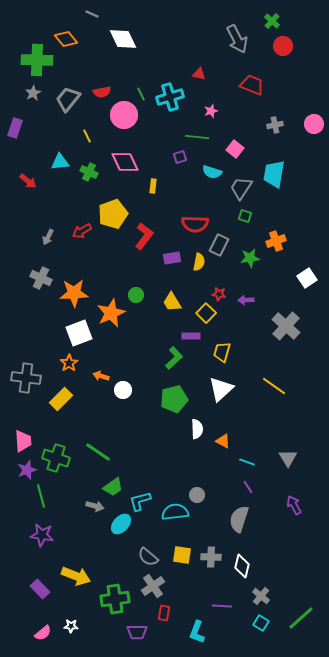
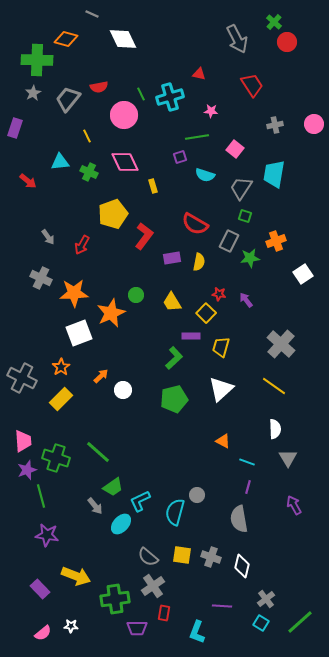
green cross at (272, 21): moved 2 px right, 1 px down
orange diamond at (66, 39): rotated 35 degrees counterclockwise
red circle at (283, 46): moved 4 px right, 4 px up
red trapezoid at (252, 85): rotated 35 degrees clockwise
red semicircle at (102, 92): moved 3 px left, 5 px up
pink star at (211, 111): rotated 24 degrees clockwise
green line at (197, 137): rotated 15 degrees counterclockwise
cyan semicircle at (212, 172): moved 7 px left, 3 px down
yellow rectangle at (153, 186): rotated 24 degrees counterclockwise
red semicircle at (195, 224): rotated 28 degrees clockwise
red arrow at (82, 231): moved 14 px down; rotated 30 degrees counterclockwise
gray arrow at (48, 237): rotated 63 degrees counterclockwise
gray rectangle at (219, 245): moved 10 px right, 4 px up
white square at (307, 278): moved 4 px left, 4 px up
purple arrow at (246, 300): rotated 56 degrees clockwise
gray cross at (286, 326): moved 5 px left, 18 px down
yellow trapezoid at (222, 352): moved 1 px left, 5 px up
orange star at (69, 363): moved 8 px left, 4 px down
orange arrow at (101, 376): rotated 119 degrees clockwise
gray cross at (26, 378): moved 4 px left; rotated 20 degrees clockwise
white semicircle at (197, 429): moved 78 px right
green line at (98, 452): rotated 8 degrees clockwise
purple line at (248, 487): rotated 48 degrees clockwise
cyan L-shape at (140, 501): rotated 10 degrees counterclockwise
gray arrow at (95, 506): rotated 36 degrees clockwise
cyan semicircle at (175, 512): rotated 68 degrees counterclockwise
gray semicircle at (239, 519): rotated 28 degrees counterclockwise
purple star at (42, 535): moved 5 px right
gray cross at (211, 557): rotated 18 degrees clockwise
gray cross at (261, 596): moved 5 px right, 3 px down; rotated 12 degrees clockwise
green line at (301, 618): moved 1 px left, 4 px down
purple trapezoid at (137, 632): moved 4 px up
